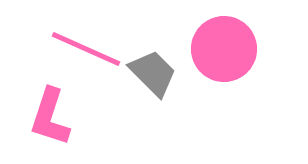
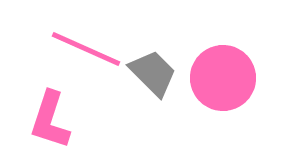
pink circle: moved 1 px left, 29 px down
pink L-shape: moved 3 px down
